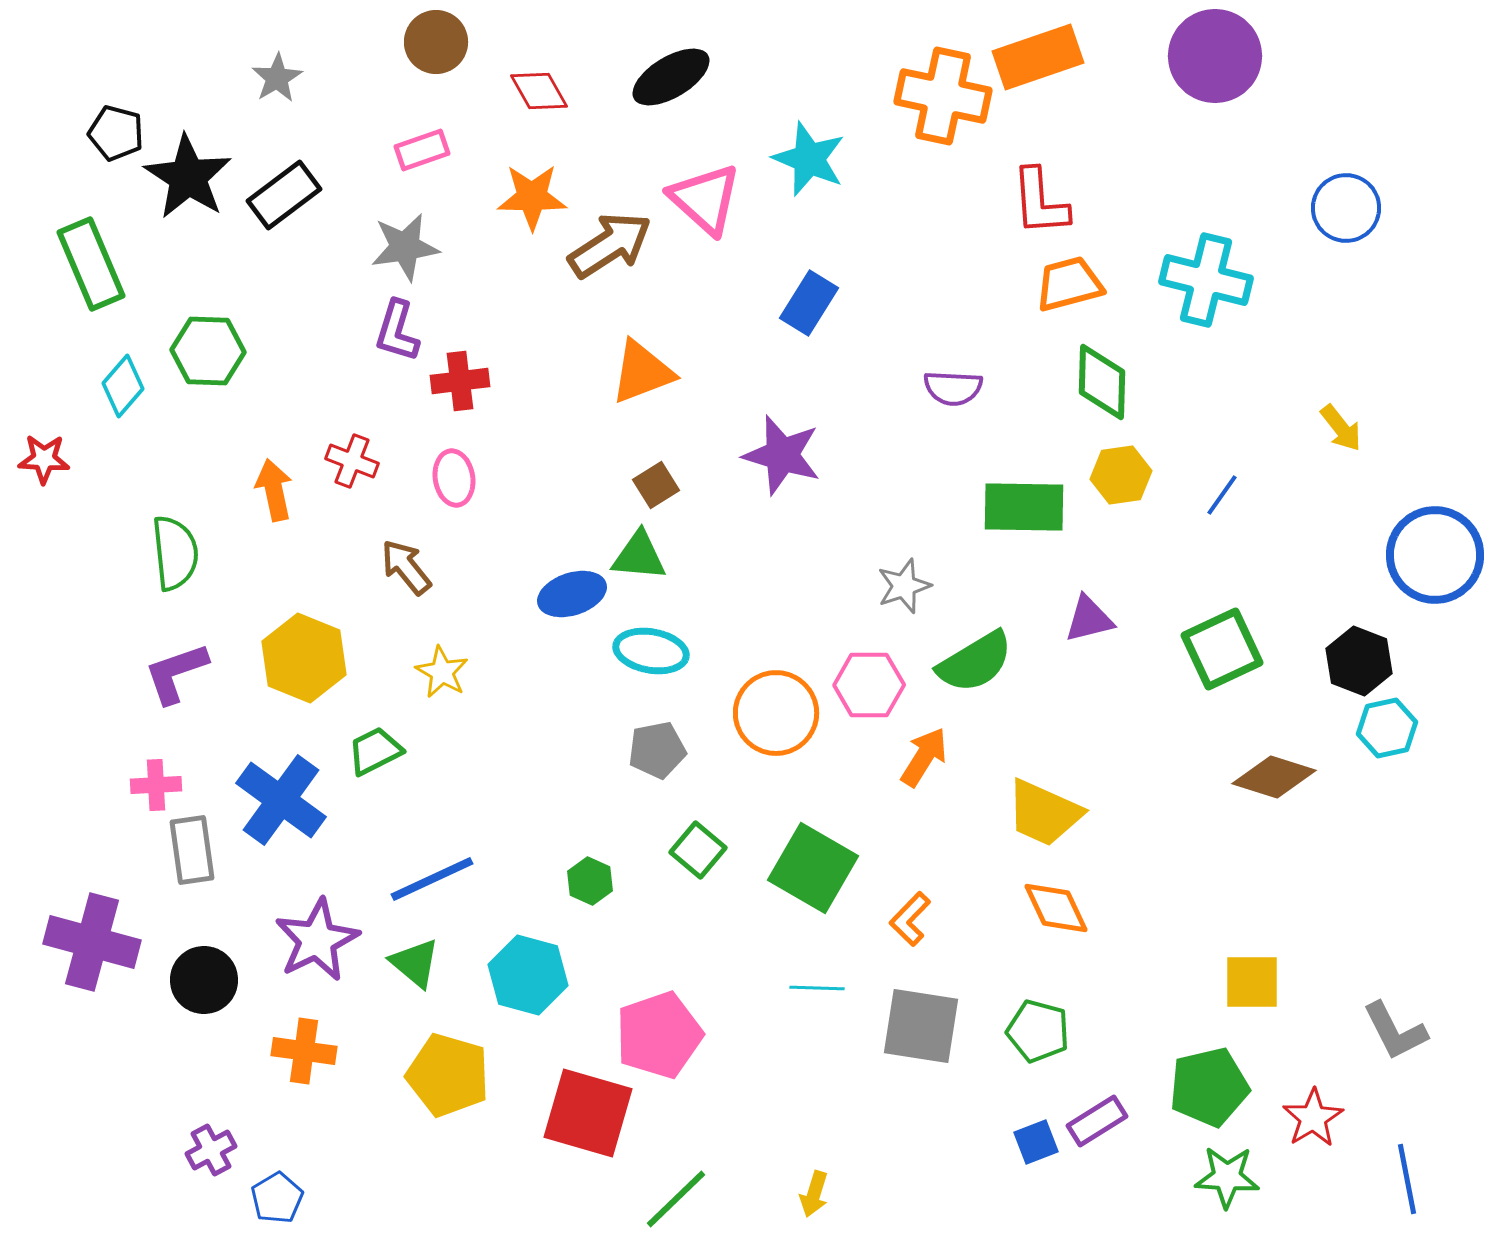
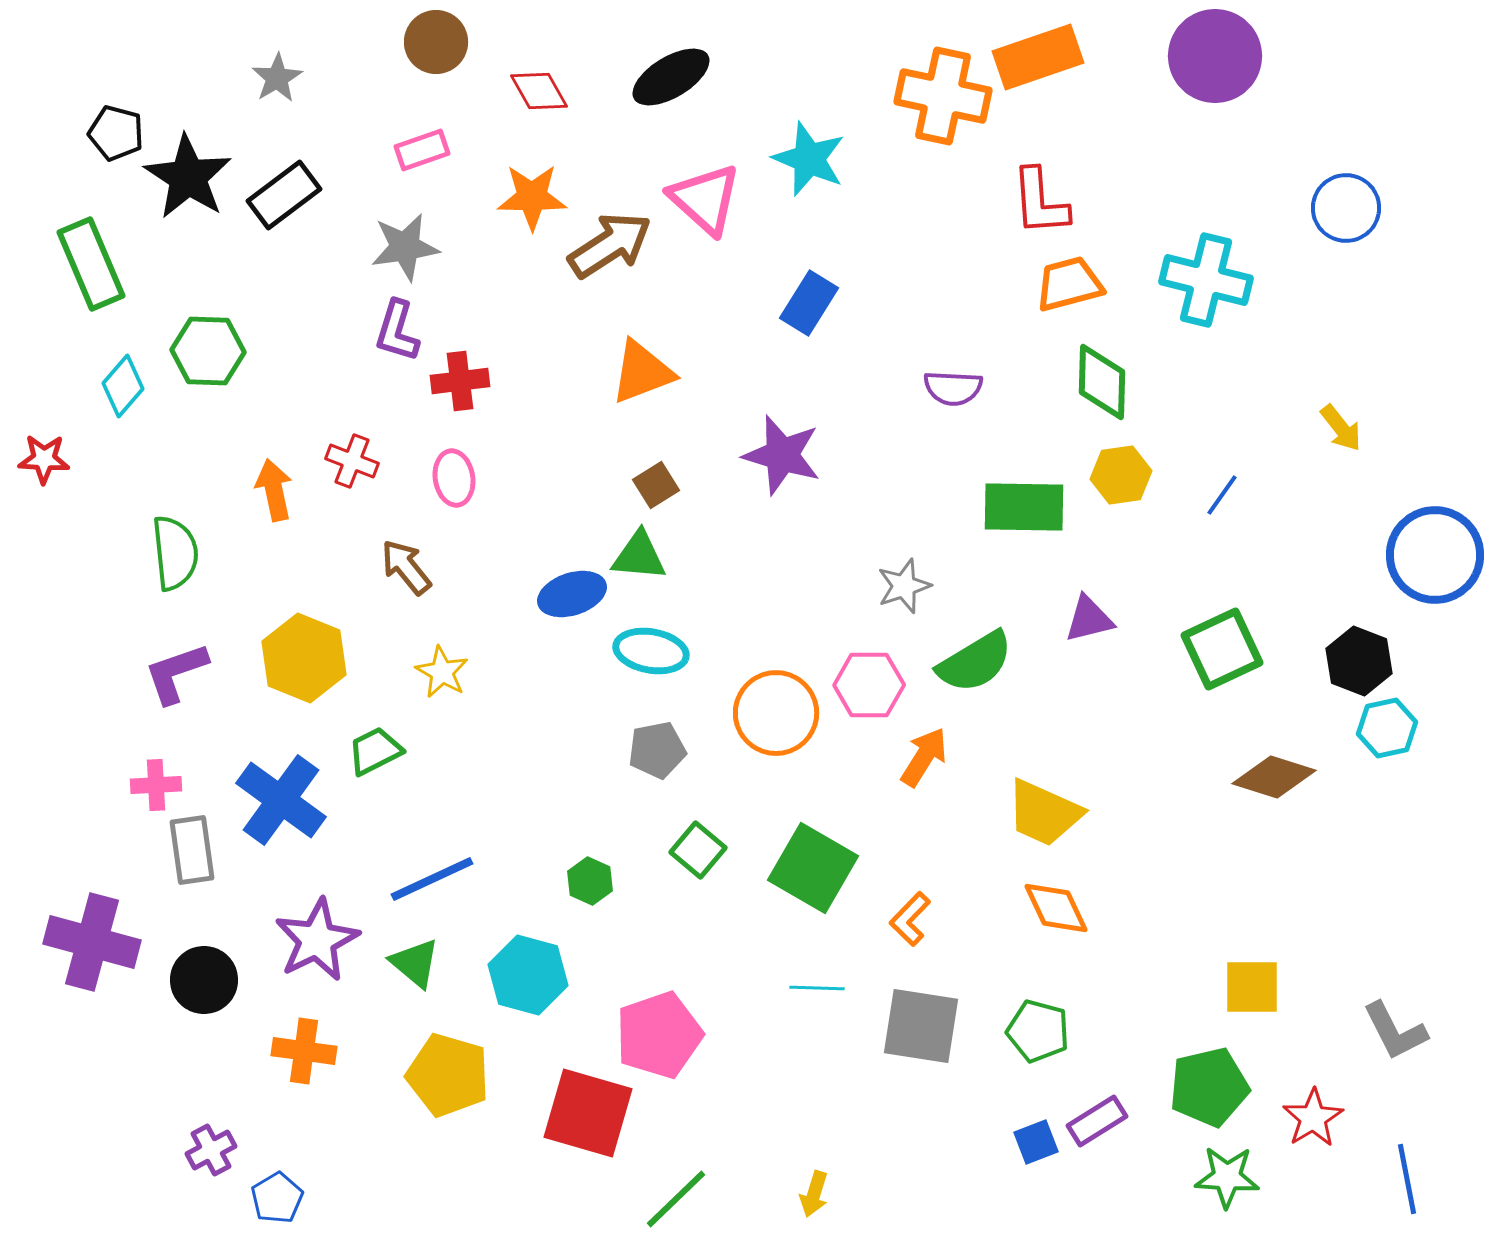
yellow square at (1252, 982): moved 5 px down
